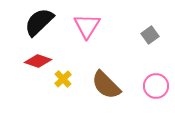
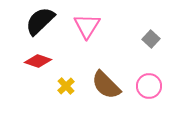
black semicircle: moved 1 px right, 1 px up
gray square: moved 1 px right, 4 px down; rotated 12 degrees counterclockwise
yellow cross: moved 3 px right, 7 px down
pink circle: moved 7 px left
